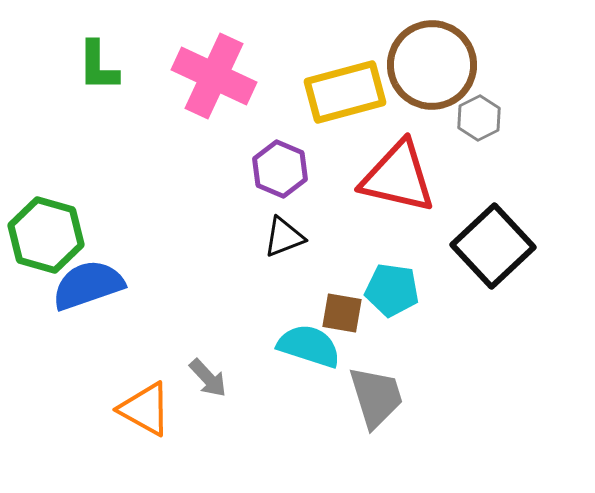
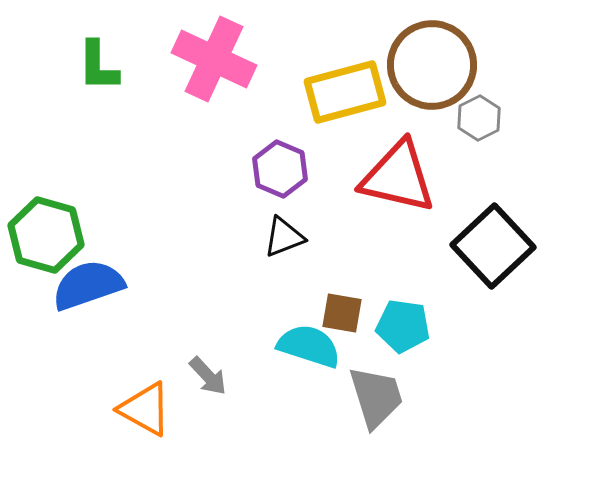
pink cross: moved 17 px up
cyan pentagon: moved 11 px right, 36 px down
gray arrow: moved 2 px up
